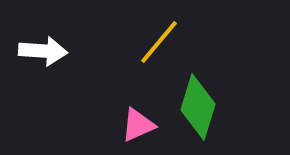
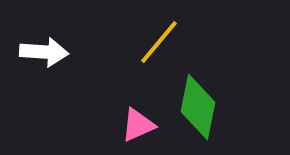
white arrow: moved 1 px right, 1 px down
green diamond: rotated 6 degrees counterclockwise
